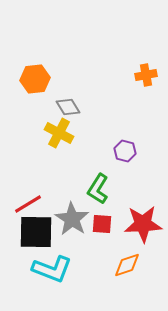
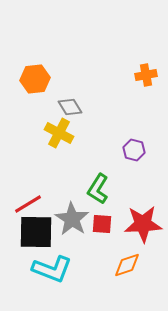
gray diamond: moved 2 px right
purple hexagon: moved 9 px right, 1 px up
